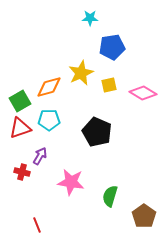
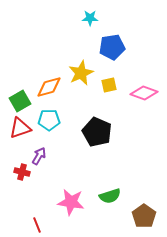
pink diamond: moved 1 px right; rotated 12 degrees counterclockwise
purple arrow: moved 1 px left
pink star: moved 20 px down
green semicircle: rotated 125 degrees counterclockwise
